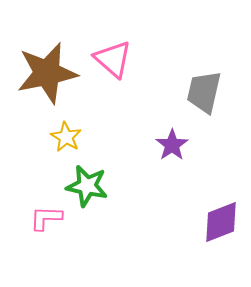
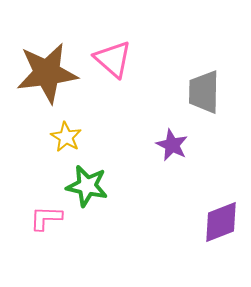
brown star: rotated 4 degrees clockwise
gray trapezoid: rotated 12 degrees counterclockwise
purple star: rotated 12 degrees counterclockwise
